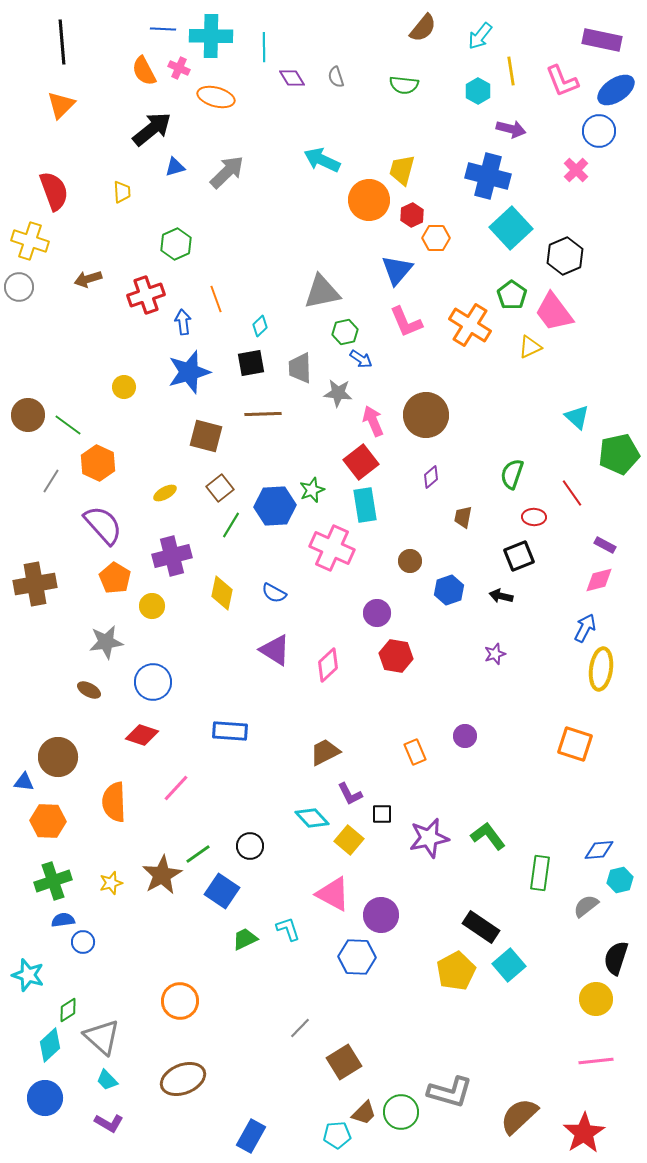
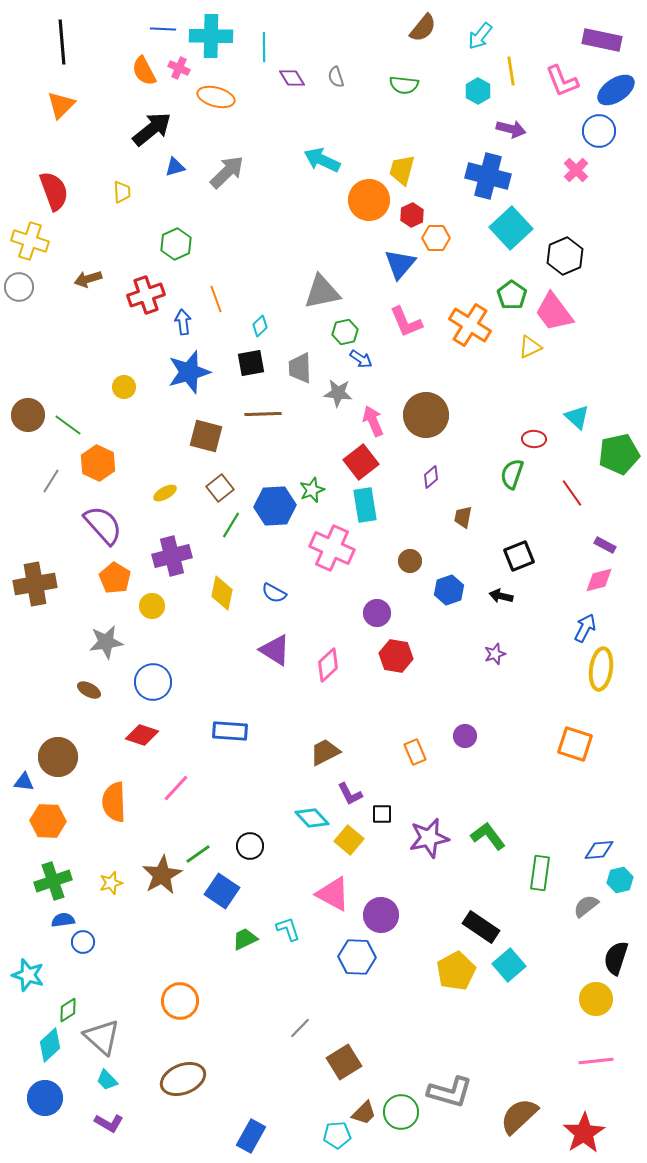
blue triangle at (397, 270): moved 3 px right, 6 px up
red ellipse at (534, 517): moved 78 px up
